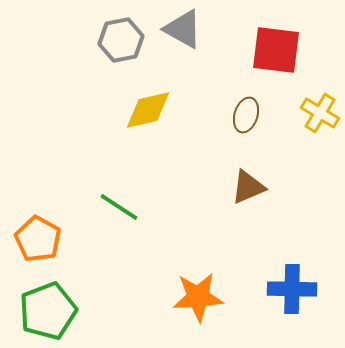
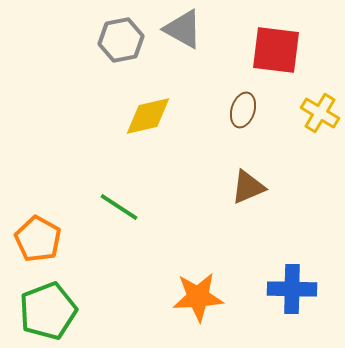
yellow diamond: moved 6 px down
brown ellipse: moved 3 px left, 5 px up
